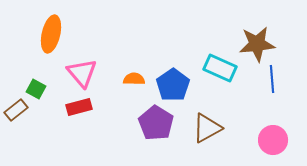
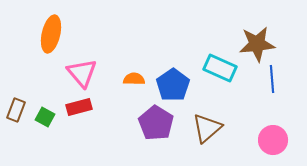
green square: moved 9 px right, 28 px down
brown rectangle: rotated 30 degrees counterclockwise
brown triangle: rotated 12 degrees counterclockwise
